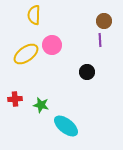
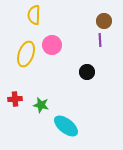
yellow ellipse: rotated 35 degrees counterclockwise
